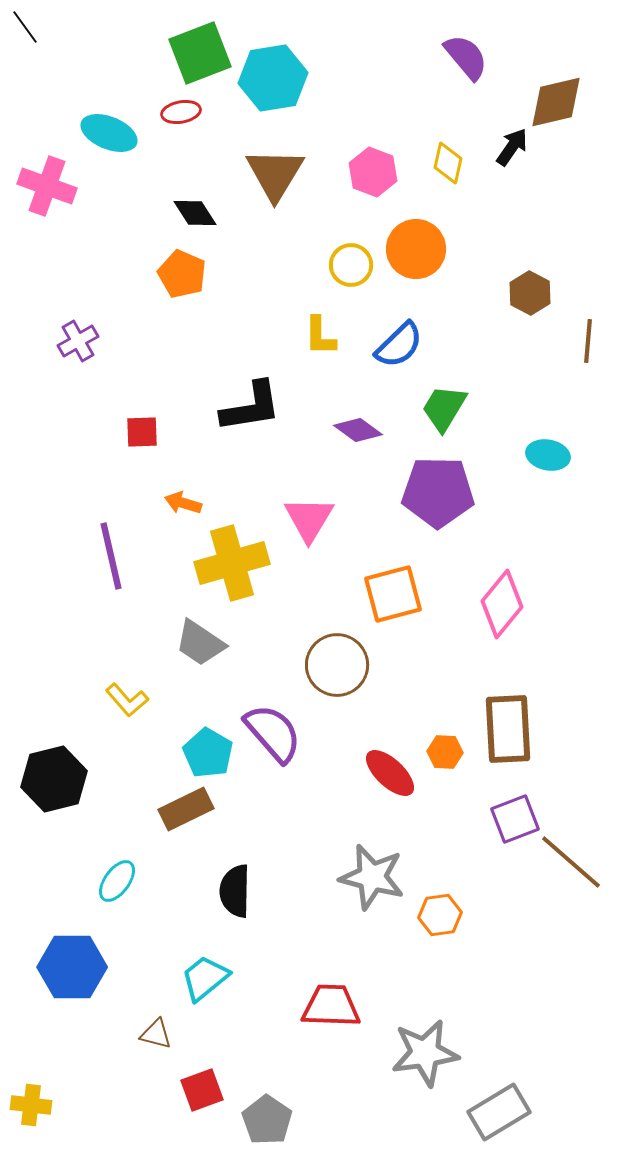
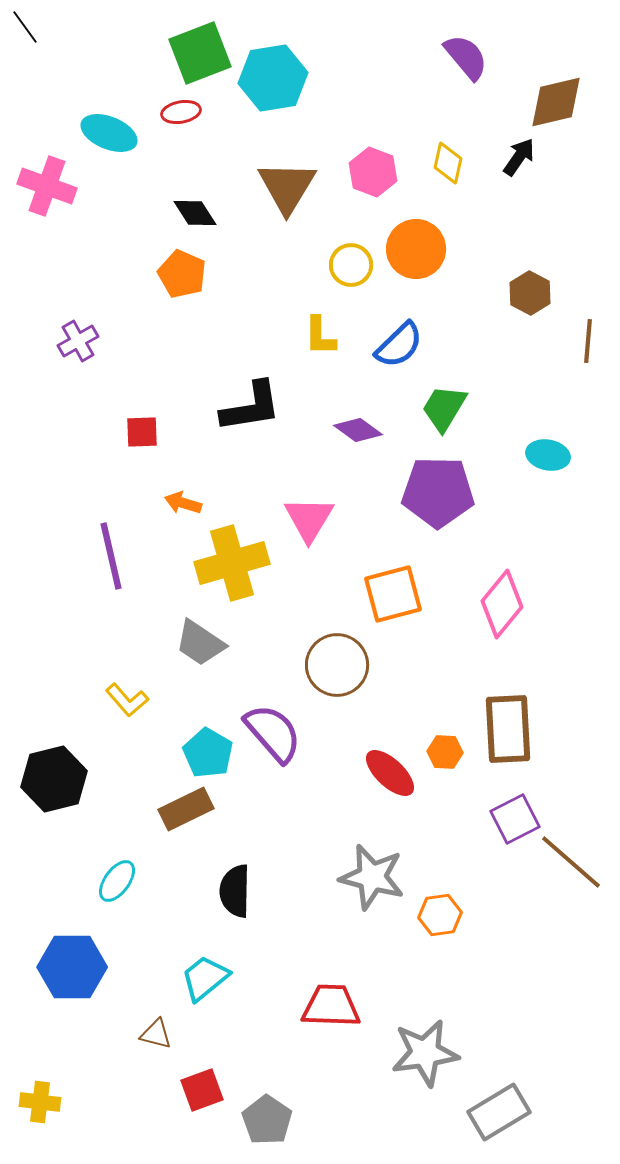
black arrow at (512, 147): moved 7 px right, 10 px down
brown triangle at (275, 174): moved 12 px right, 13 px down
purple square at (515, 819): rotated 6 degrees counterclockwise
yellow cross at (31, 1105): moved 9 px right, 3 px up
